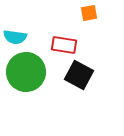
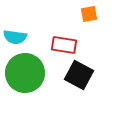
orange square: moved 1 px down
green circle: moved 1 px left, 1 px down
